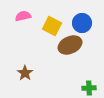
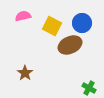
green cross: rotated 32 degrees clockwise
